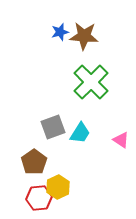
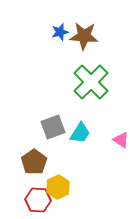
red hexagon: moved 1 px left, 2 px down; rotated 10 degrees clockwise
